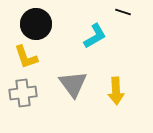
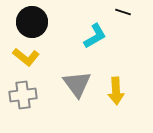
black circle: moved 4 px left, 2 px up
yellow L-shape: rotated 32 degrees counterclockwise
gray triangle: moved 4 px right
gray cross: moved 2 px down
